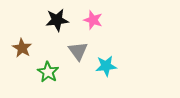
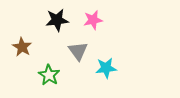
pink star: rotated 30 degrees counterclockwise
brown star: moved 1 px up
cyan star: moved 2 px down
green star: moved 1 px right, 3 px down
